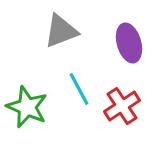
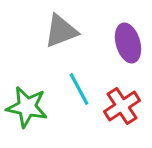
purple ellipse: moved 1 px left
green star: rotated 12 degrees counterclockwise
